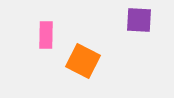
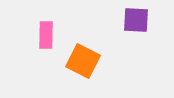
purple square: moved 3 px left
